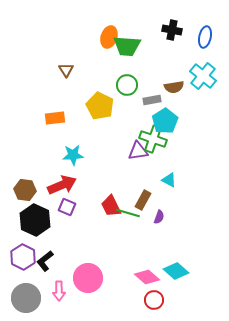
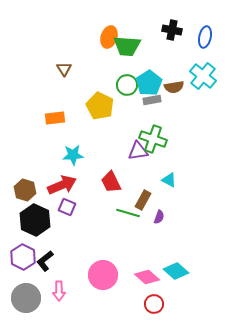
brown triangle: moved 2 px left, 1 px up
cyan pentagon: moved 16 px left, 38 px up
brown hexagon: rotated 10 degrees clockwise
red trapezoid: moved 24 px up
pink circle: moved 15 px right, 3 px up
red circle: moved 4 px down
